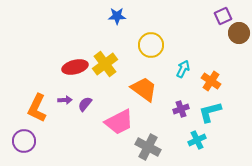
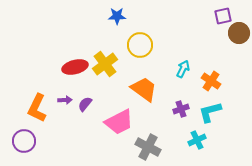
purple square: rotated 12 degrees clockwise
yellow circle: moved 11 px left
